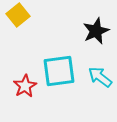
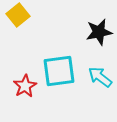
black star: moved 3 px right, 1 px down; rotated 12 degrees clockwise
